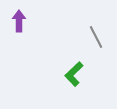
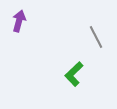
purple arrow: rotated 15 degrees clockwise
